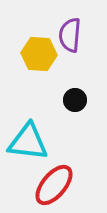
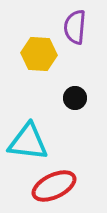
purple semicircle: moved 5 px right, 8 px up
black circle: moved 2 px up
red ellipse: moved 1 px down; rotated 24 degrees clockwise
